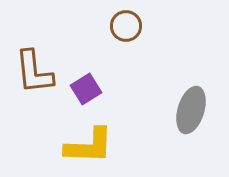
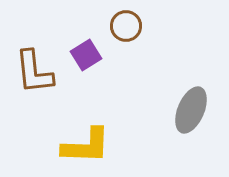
purple square: moved 34 px up
gray ellipse: rotated 6 degrees clockwise
yellow L-shape: moved 3 px left
